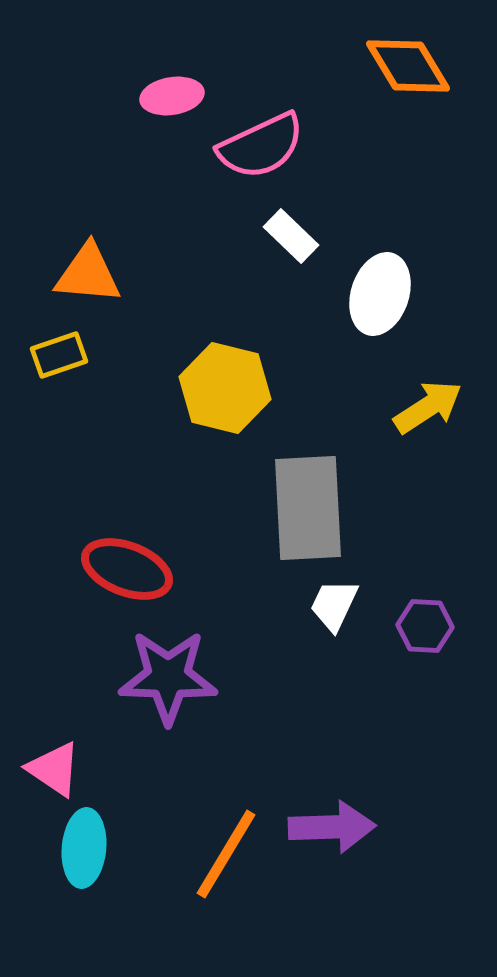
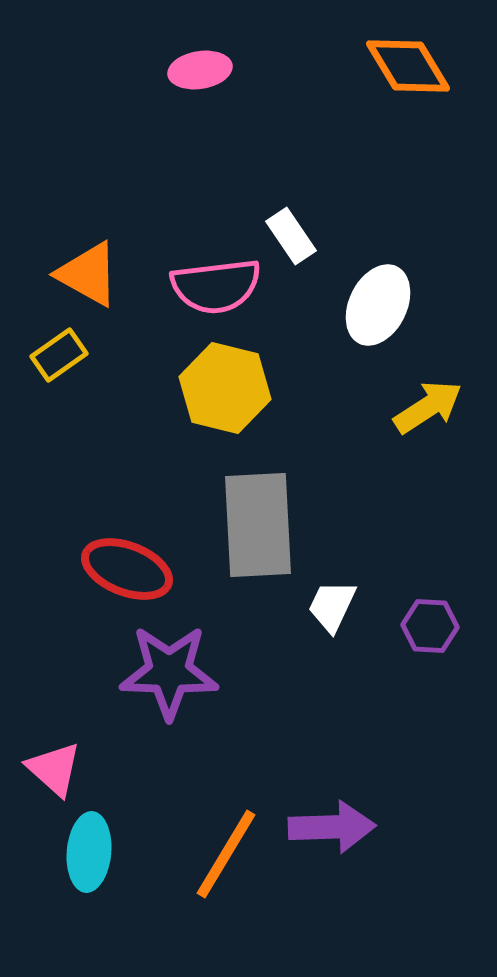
pink ellipse: moved 28 px right, 26 px up
pink semicircle: moved 45 px left, 140 px down; rotated 18 degrees clockwise
white rectangle: rotated 12 degrees clockwise
orange triangle: rotated 24 degrees clockwise
white ellipse: moved 2 px left, 11 px down; rotated 8 degrees clockwise
yellow rectangle: rotated 16 degrees counterclockwise
gray rectangle: moved 50 px left, 17 px down
white trapezoid: moved 2 px left, 1 px down
purple hexagon: moved 5 px right
purple star: moved 1 px right, 5 px up
pink triangle: rotated 8 degrees clockwise
cyan ellipse: moved 5 px right, 4 px down
